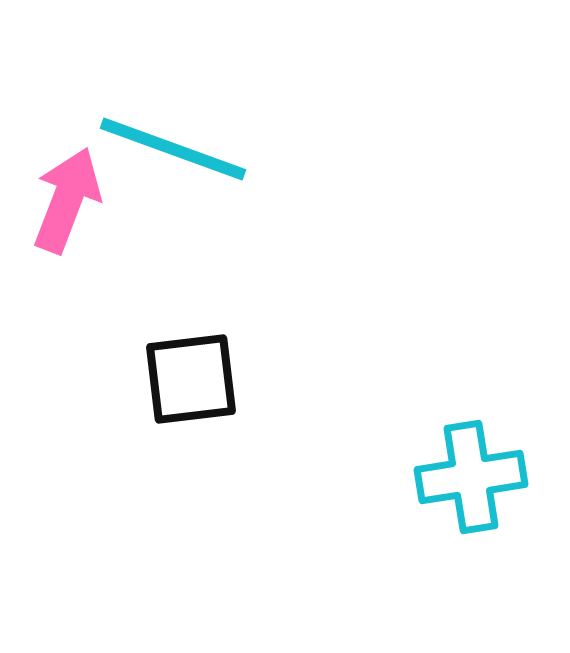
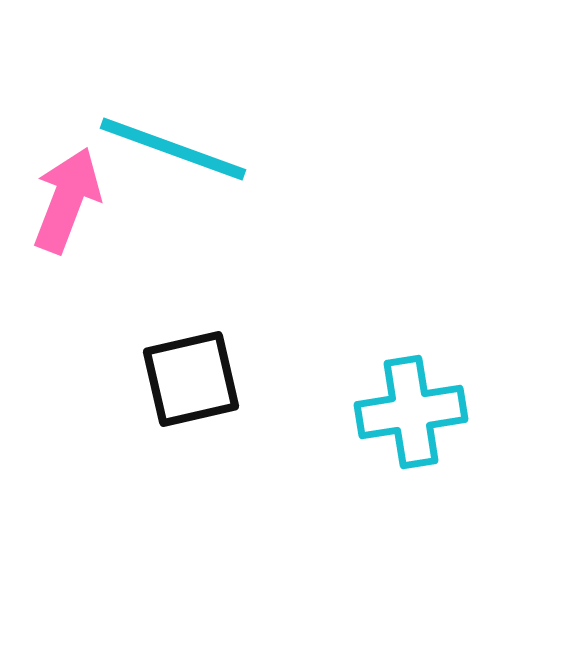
black square: rotated 6 degrees counterclockwise
cyan cross: moved 60 px left, 65 px up
